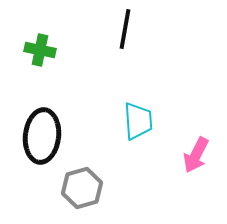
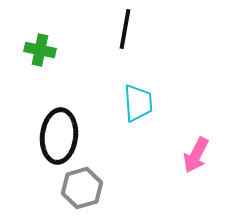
cyan trapezoid: moved 18 px up
black ellipse: moved 17 px right
